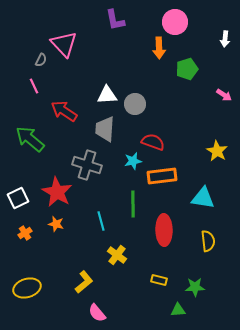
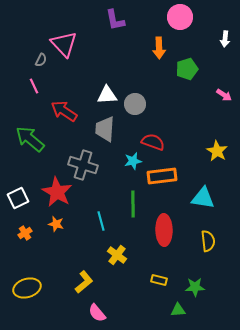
pink circle: moved 5 px right, 5 px up
gray cross: moved 4 px left
